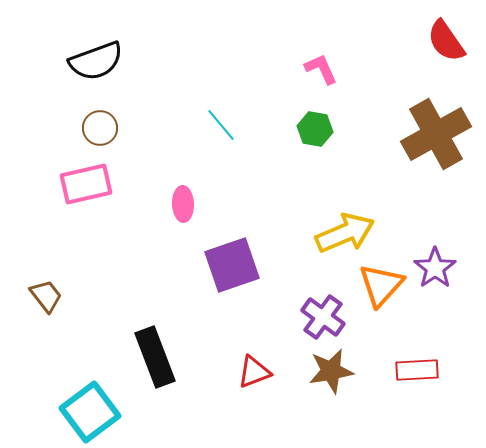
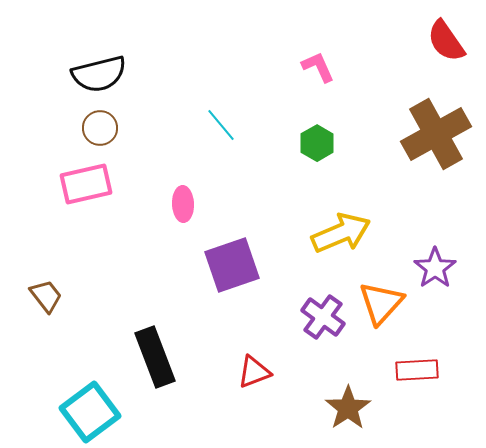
black semicircle: moved 3 px right, 13 px down; rotated 6 degrees clockwise
pink L-shape: moved 3 px left, 2 px up
green hexagon: moved 2 px right, 14 px down; rotated 20 degrees clockwise
yellow arrow: moved 4 px left
orange triangle: moved 18 px down
brown star: moved 17 px right, 37 px down; rotated 24 degrees counterclockwise
